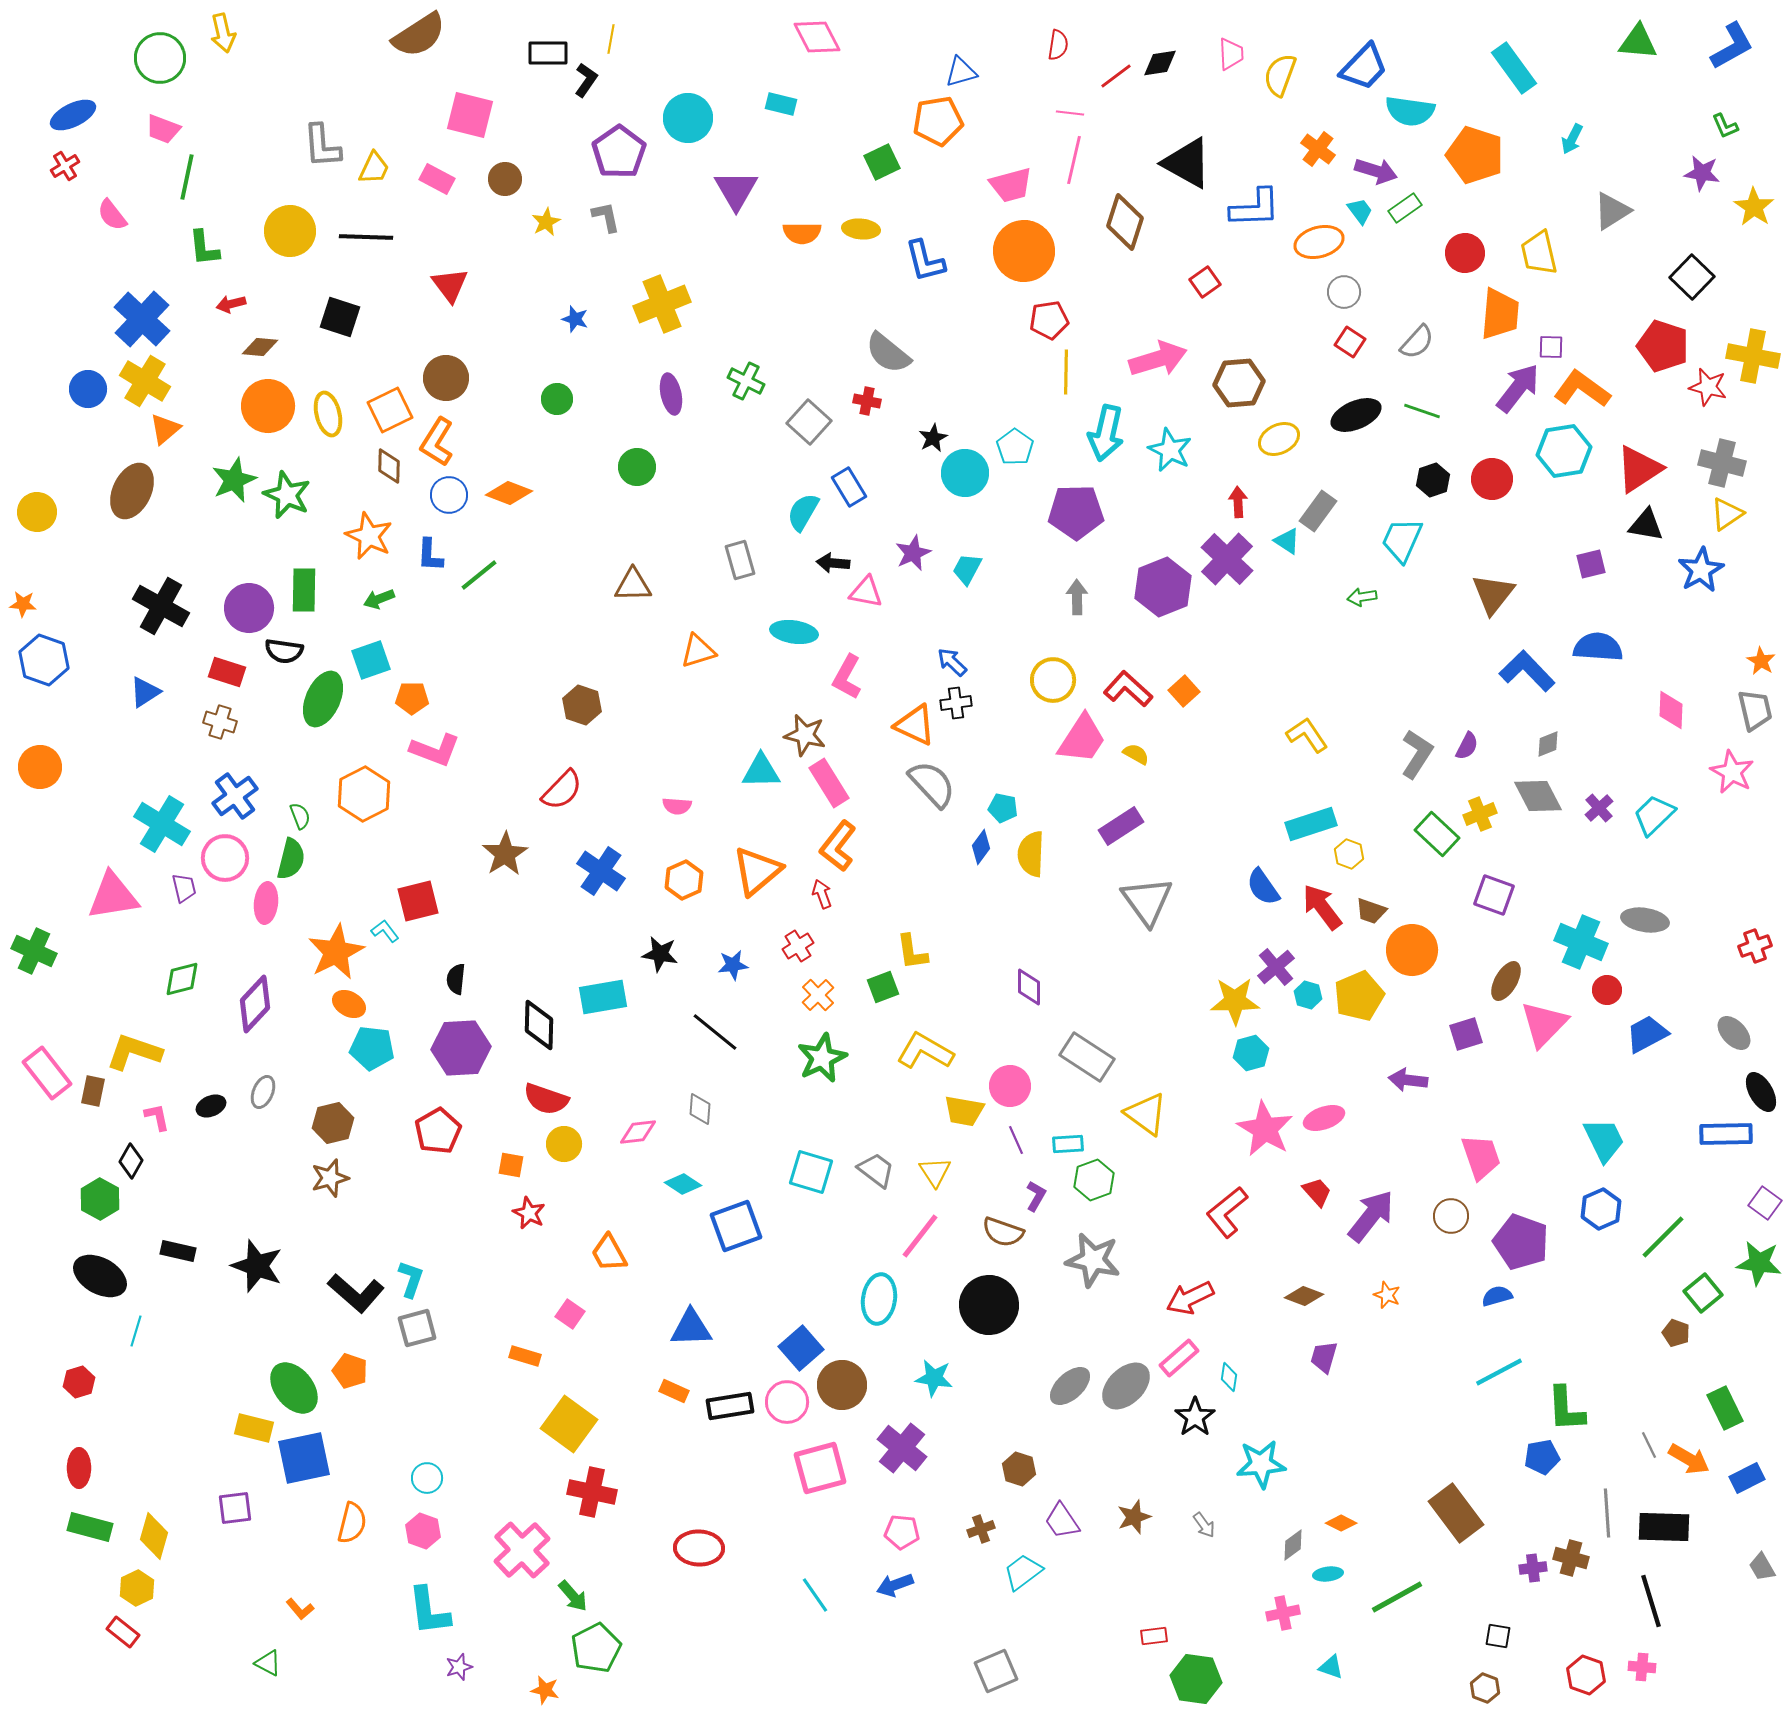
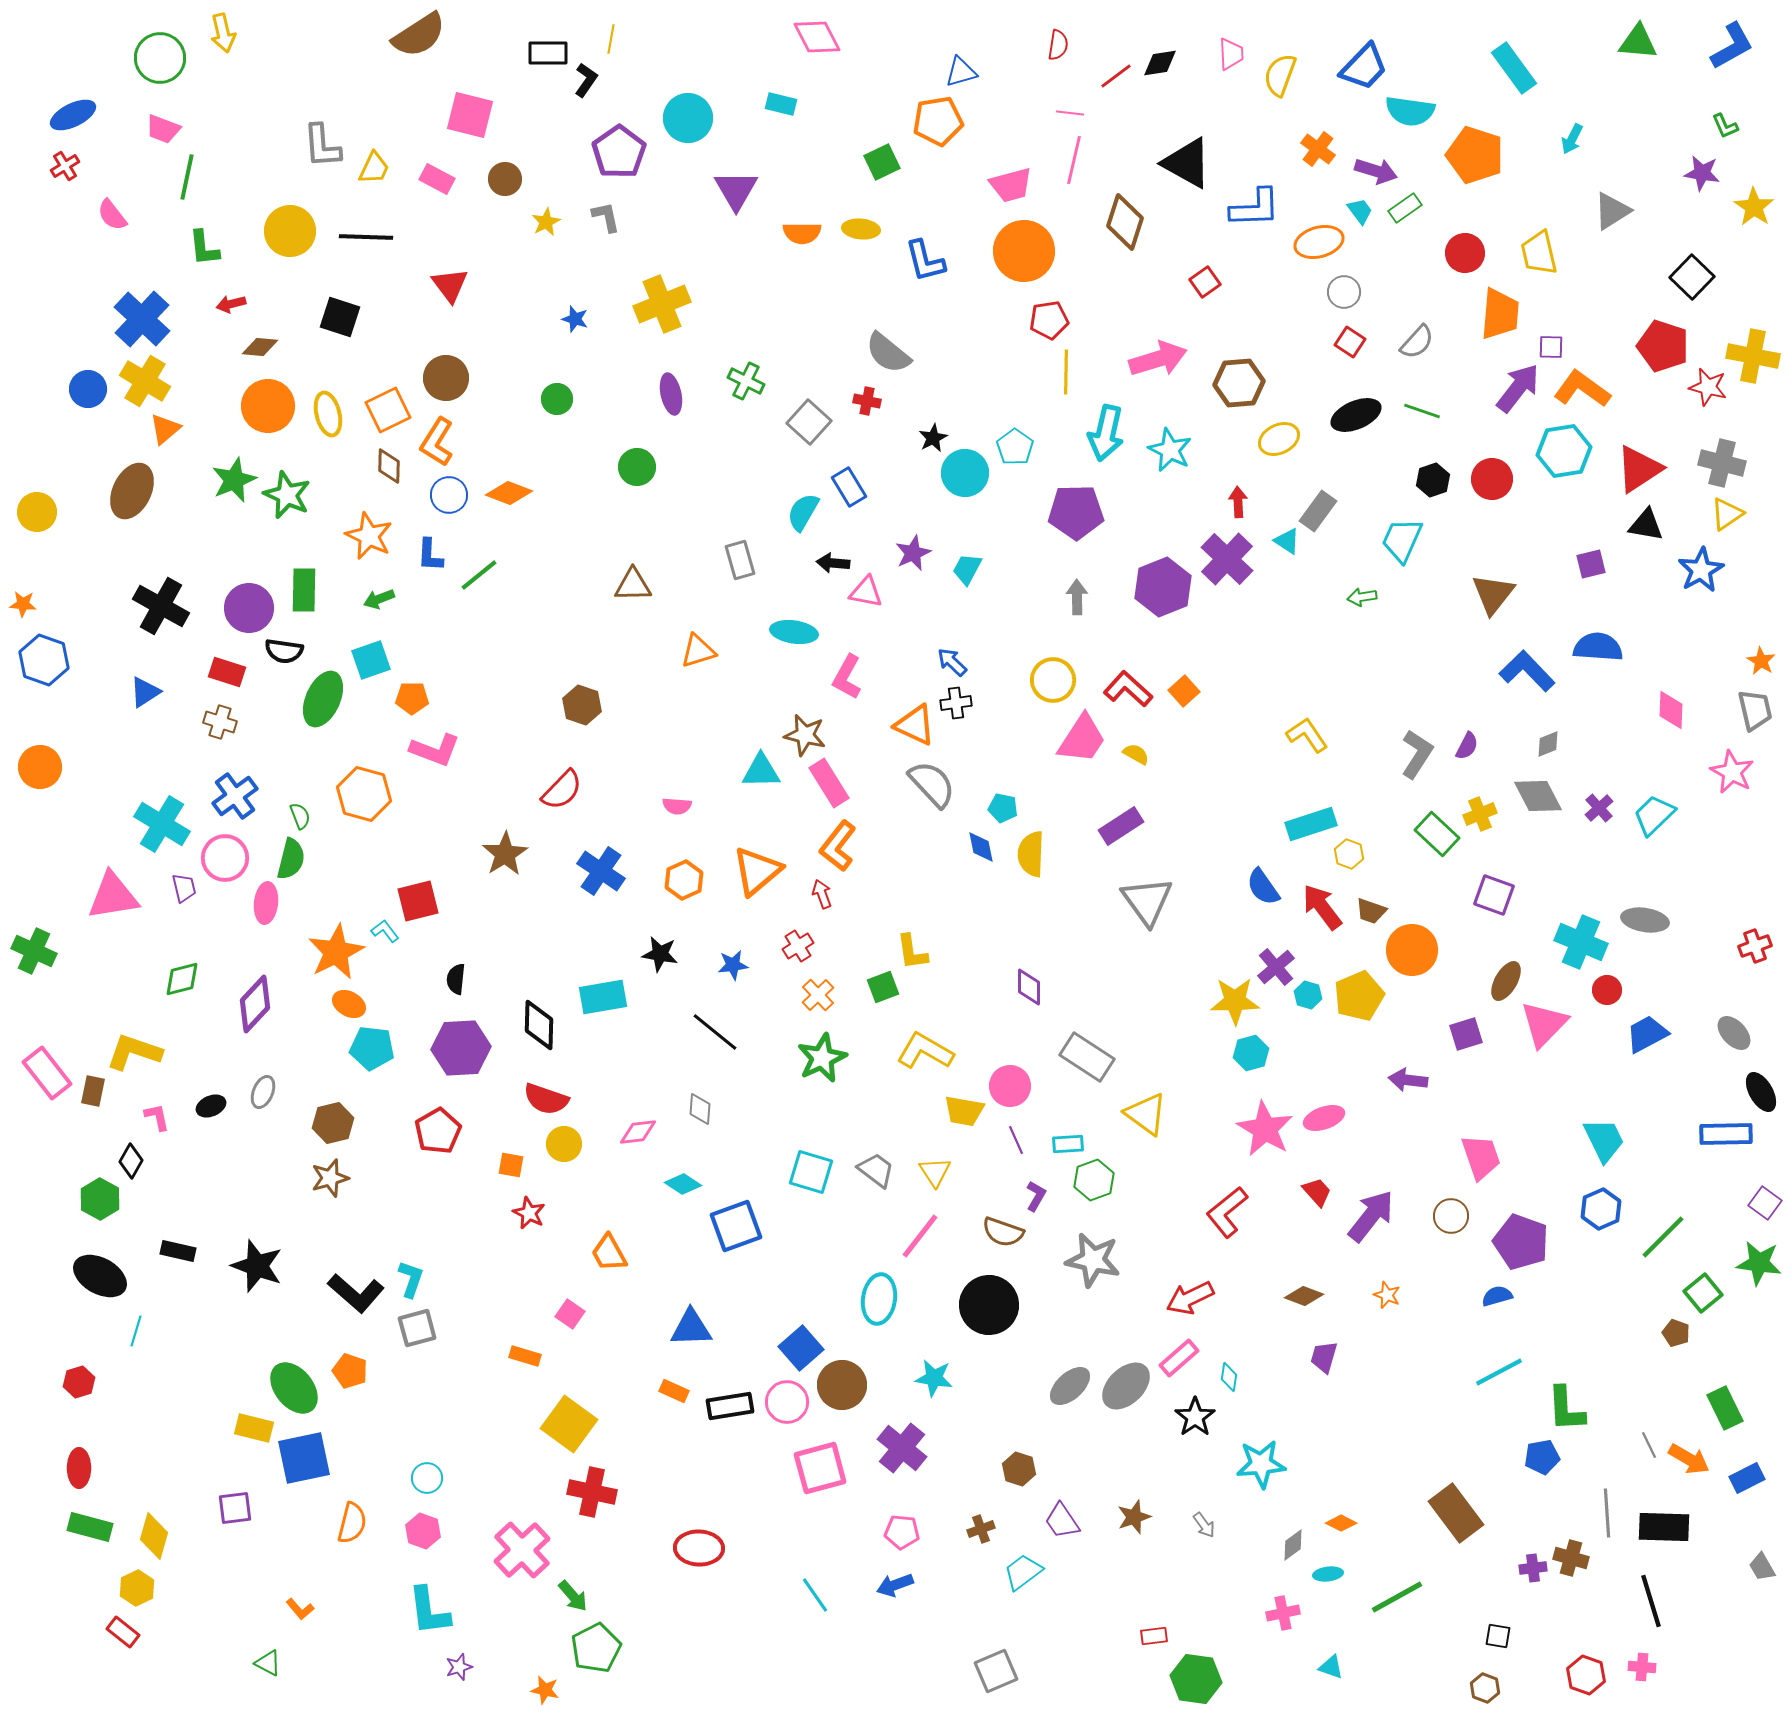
orange square at (390, 410): moved 2 px left
orange hexagon at (364, 794): rotated 18 degrees counterclockwise
blue diamond at (981, 847): rotated 48 degrees counterclockwise
